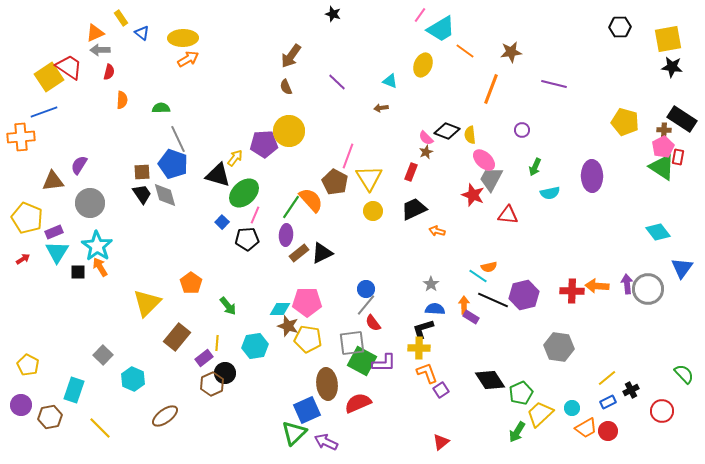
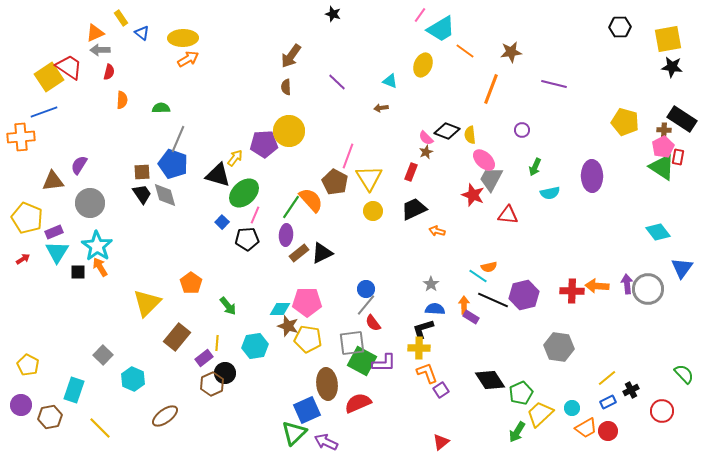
brown semicircle at (286, 87): rotated 21 degrees clockwise
gray line at (178, 139): rotated 48 degrees clockwise
